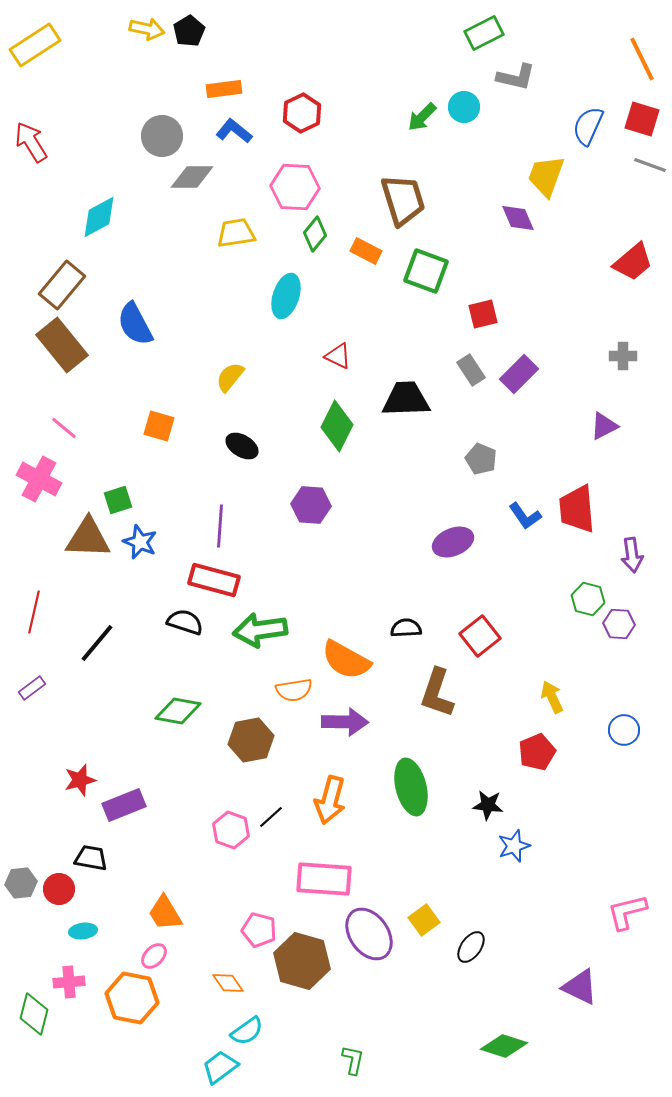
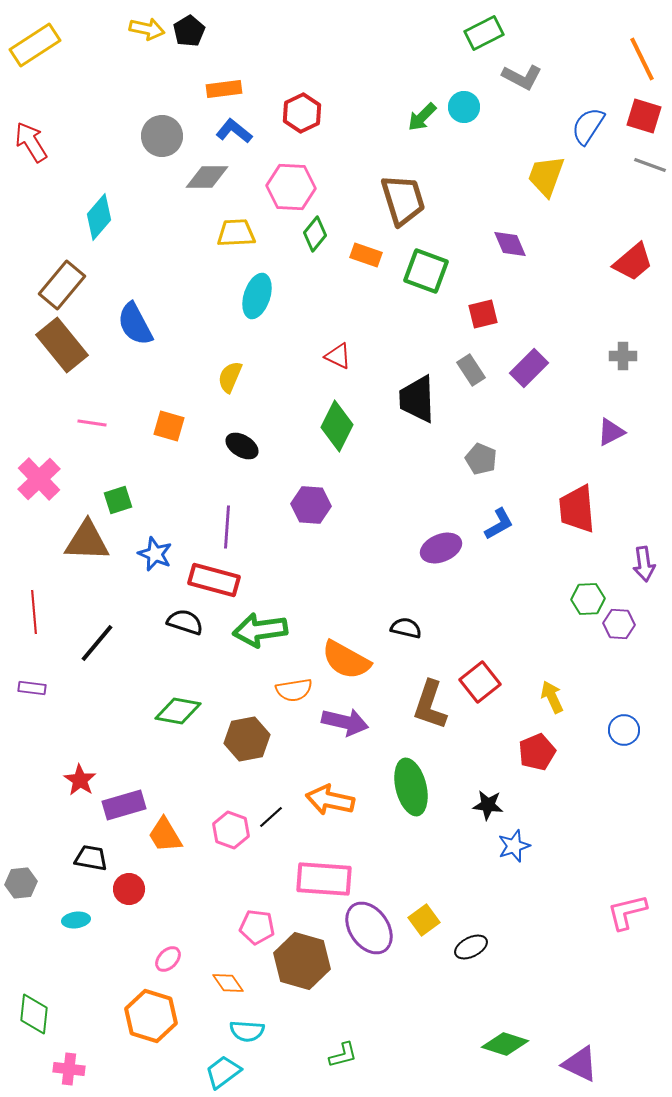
gray L-shape at (516, 77): moved 6 px right; rotated 15 degrees clockwise
red square at (642, 119): moved 2 px right, 3 px up
blue semicircle at (588, 126): rotated 9 degrees clockwise
gray diamond at (192, 177): moved 15 px right
pink hexagon at (295, 187): moved 4 px left
cyan diamond at (99, 217): rotated 21 degrees counterclockwise
purple diamond at (518, 218): moved 8 px left, 26 px down
yellow trapezoid at (236, 233): rotated 6 degrees clockwise
orange rectangle at (366, 251): moved 4 px down; rotated 8 degrees counterclockwise
cyan ellipse at (286, 296): moved 29 px left
purple rectangle at (519, 374): moved 10 px right, 6 px up
yellow semicircle at (230, 377): rotated 16 degrees counterclockwise
black trapezoid at (406, 399): moved 11 px right; rotated 90 degrees counterclockwise
orange square at (159, 426): moved 10 px right
purple triangle at (604, 426): moved 7 px right, 6 px down
pink line at (64, 428): moved 28 px right, 5 px up; rotated 32 degrees counterclockwise
pink cross at (39, 479): rotated 18 degrees clockwise
blue L-shape at (525, 516): moved 26 px left, 8 px down; rotated 84 degrees counterclockwise
purple line at (220, 526): moved 7 px right, 1 px down
brown triangle at (88, 538): moved 1 px left, 3 px down
blue star at (140, 542): moved 15 px right, 12 px down
purple ellipse at (453, 542): moved 12 px left, 6 px down
purple arrow at (632, 555): moved 12 px right, 9 px down
green hexagon at (588, 599): rotated 16 degrees counterclockwise
red line at (34, 612): rotated 18 degrees counterclockwise
black semicircle at (406, 628): rotated 16 degrees clockwise
red square at (480, 636): moved 46 px down
purple rectangle at (32, 688): rotated 44 degrees clockwise
brown L-shape at (437, 693): moved 7 px left, 12 px down
purple arrow at (345, 722): rotated 12 degrees clockwise
brown hexagon at (251, 740): moved 4 px left, 1 px up
red star at (80, 780): rotated 24 degrees counterclockwise
orange arrow at (330, 800): rotated 87 degrees clockwise
purple rectangle at (124, 805): rotated 6 degrees clockwise
red circle at (59, 889): moved 70 px right
orange trapezoid at (165, 913): moved 78 px up
pink pentagon at (259, 930): moved 2 px left, 3 px up; rotated 8 degrees counterclockwise
cyan ellipse at (83, 931): moved 7 px left, 11 px up
purple ellipse at (369, 934): moved 6 px up
black ellipse at (471, 947): rotated 28 degrees clockwise
pink ellipse at (154, 956): moved 14 px right, 3 px down
pink cross at (69, 982): moved 87 px down; rotated 12 degrees clockwise
purple triangle at (580, 987): moved 77 px down
orange hexagon at (132, 998): moved 19 px right, 18 px down; rotated 6 degrees clockwise
green diamond at (34, 1014): rotated 9 degrees counterclockwise
cyan semicircle at (247, 1031): rotated 40 degrees clockwise
green diamond at (504, 1046): moved 1 px right, 2 px up
green L-shape at (353, 1060): moved 10 px left, 5 px up; rotated 64 degrees clockwise
cyan trapezoid at (220, 1067): moved 3 px right, 5 px down
